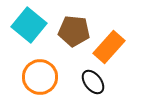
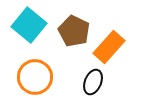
brown pentagon: rotated 20 degrees clockwise
orange circle: moved 5 px left
black ellipse: rotated 60 degrees clockwise
